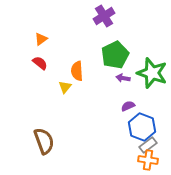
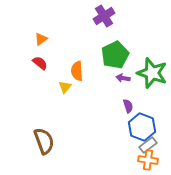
purple semicircle: rotated 96 degrees clockwise
